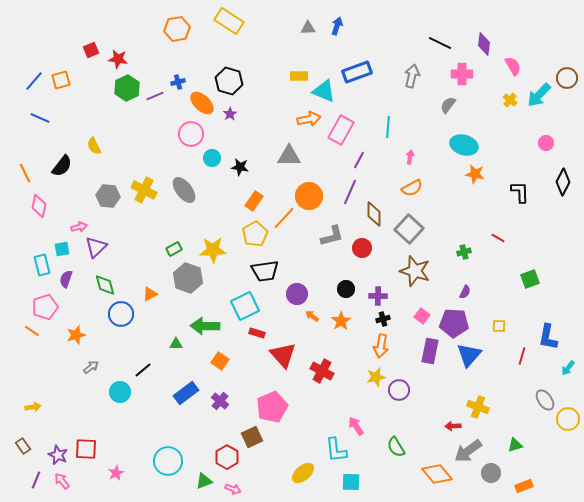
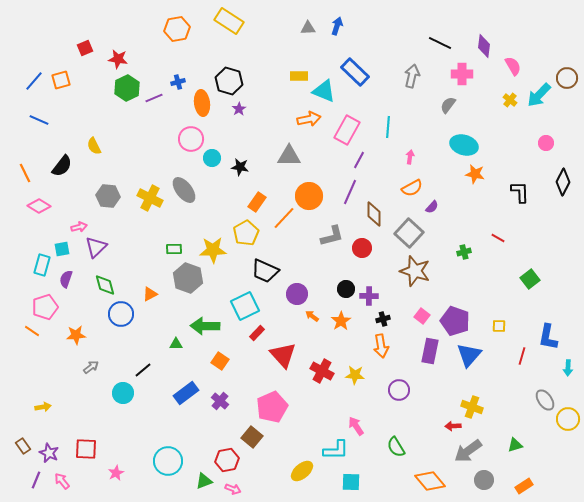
purple diamond at (484, 44): moved 2 px down
red square at (91, 50): moved 6 px left, 2 px up
blue rectangle at (357, 72): moved 2 px left; rotated 64 degrees clockwise
purple line at (155, 96): moved 1 px left, 2 px down
orange ellipse at (202, 103): rotated 40 degrees clockwise
purple star at (230, 114): moved 9 px right, 5 px up
blue line at (40, 118): moved 1 px left, 2 px down
pink rectangle at (341, 130): moved 6 px right
pink circle at (191, 134): moved 5 px down
yellow cross at (144, 190): moved 6 px right, 8 px down
orange rectangle at (254, 201): moved 3 px right, 1 px down
pink diamond at (39, 206): rotated 70 degrees counterclockwise
gray square at (409, 229): moved 4 px down
yellow pentagon at (255, 234): moved 9 px left, 1 px up
green rectangle at (174, 249): rotated 28 degrees clockwise
cyan rectangle at (42, 265): rotated 30 degrees clockwise
black trapezoid at (265, 271): rotated 32 degrees clockwise
green square at (530, 279): rotated 18 degrees counterclockwise
purple semicircle at (465, 292): moved 33 px left, 85 px up; rotated 16 degrees clockwise
purple cross at (378, 296): moved 9 px left
purple pentagon at (454, 323): moved 1 px right, 2 px up; rotated 16 degrees clockwise
red rectangle at (257, 333): rotated 63 degrees counterclockwise
orange star at (76, 335): rotated 12 degrees clockwise
orange arrow at (381, 346): rotated 20 degrees counterclockwise
cyan arrow at (568, 368): rotated 35 degrees counterclockwise
yellow star at (376, 377): moved 21 px left, 2 px up; rotated 18 degrees clockwise
cyan circle at (120, 392): moved 3 px right, 1 px down
yellow arrow at (33, 407): moved 10 px right
yellow cross at (478, 407): moved 6 px left
brown square at (252, 437): rotated 25 degrees counterclockwise
cyan L-shape at (336, 450): rotated 84 degrees counterclockwise
purple star at (58, 455): moved 9 px left, 2 px up
red hexagon at (227, 457): moved 3 px down; rotated 20 degrees clockwise
yellow ellipse at (303, 473): moved 1 px left, 2 px up
gray circle at (491, 473): moved 7 px left, 7 px down
orange diamond at (437, 474): moved 7 px left, 7 px down
orange rectangle at (524, 486): rotated 12 degrees counterclockwise
